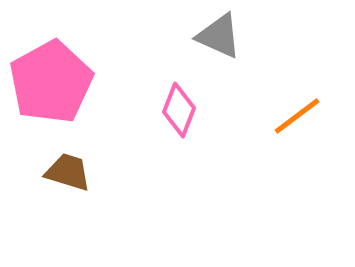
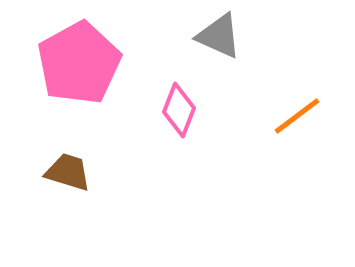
pink pentagon: moved 28 px right, 19 px up
